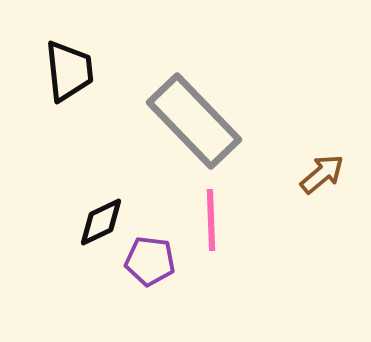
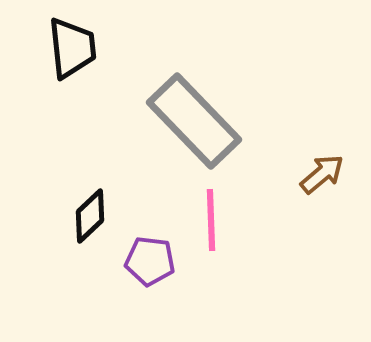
black trapezoid: moved 3 px right, 23 px up
black diamond: moved 11 px left, 6 px up; rotated 18 degrees counterclockwise
